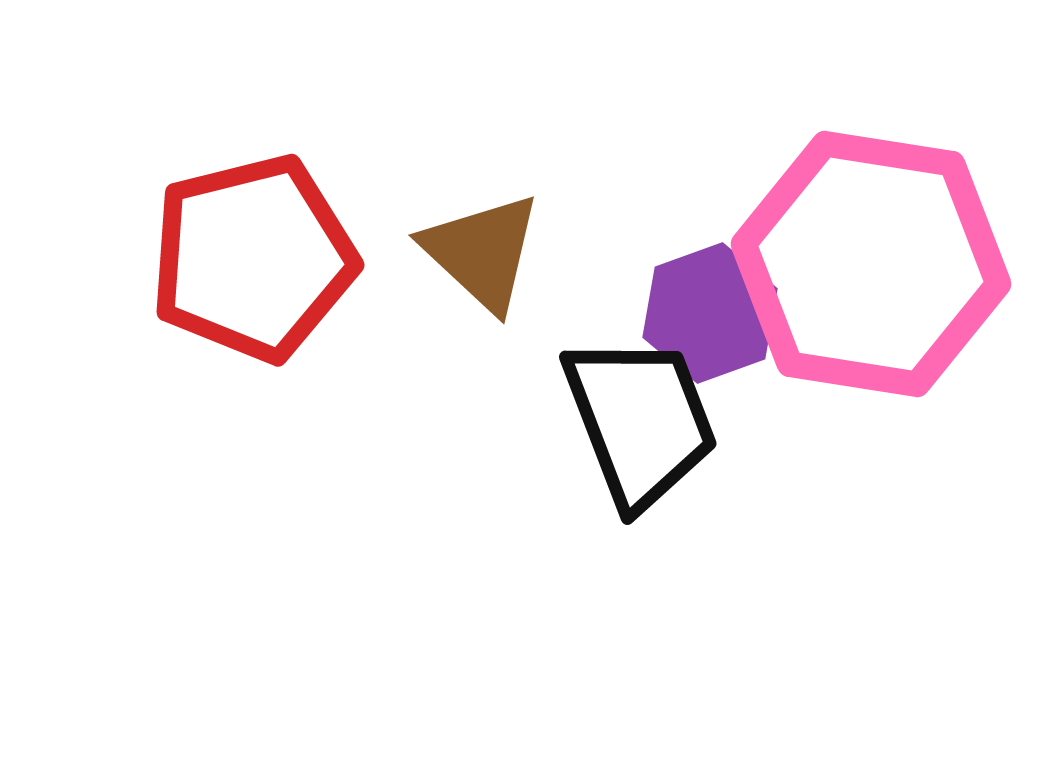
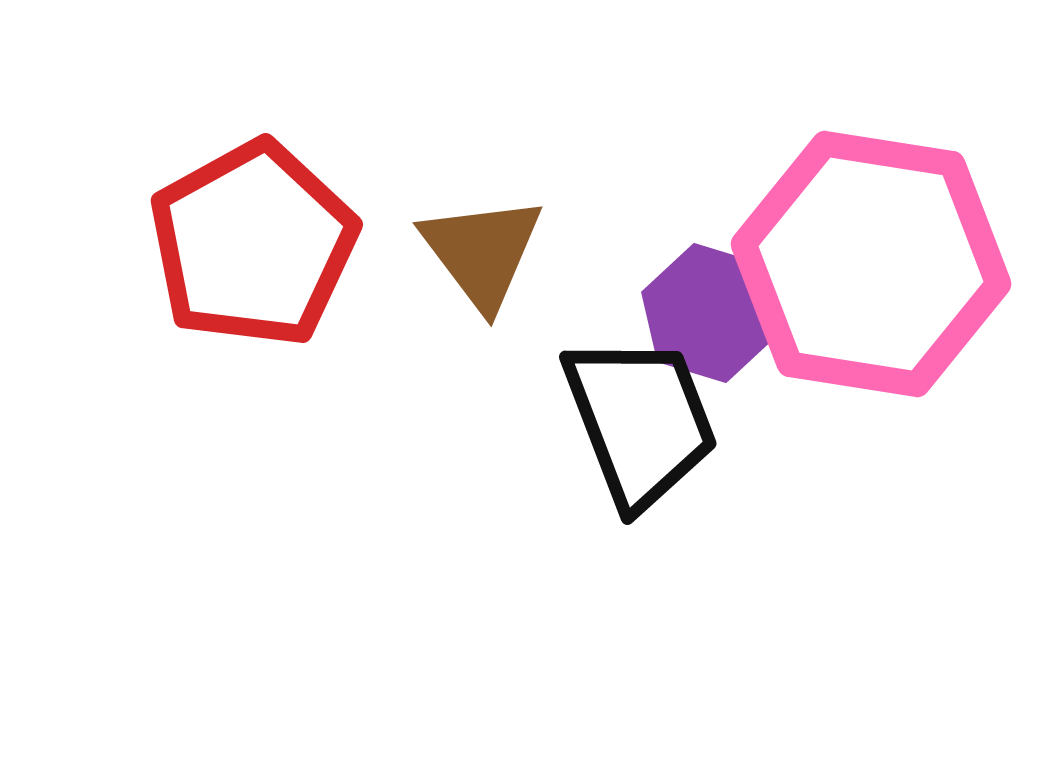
brown triangle: rotated 10 degrees clockwise
red pentagon: moved 14 px up; rotated 15 degrees counterclockwise
purple hexagon: rotated 23 degrees counterclockwise
